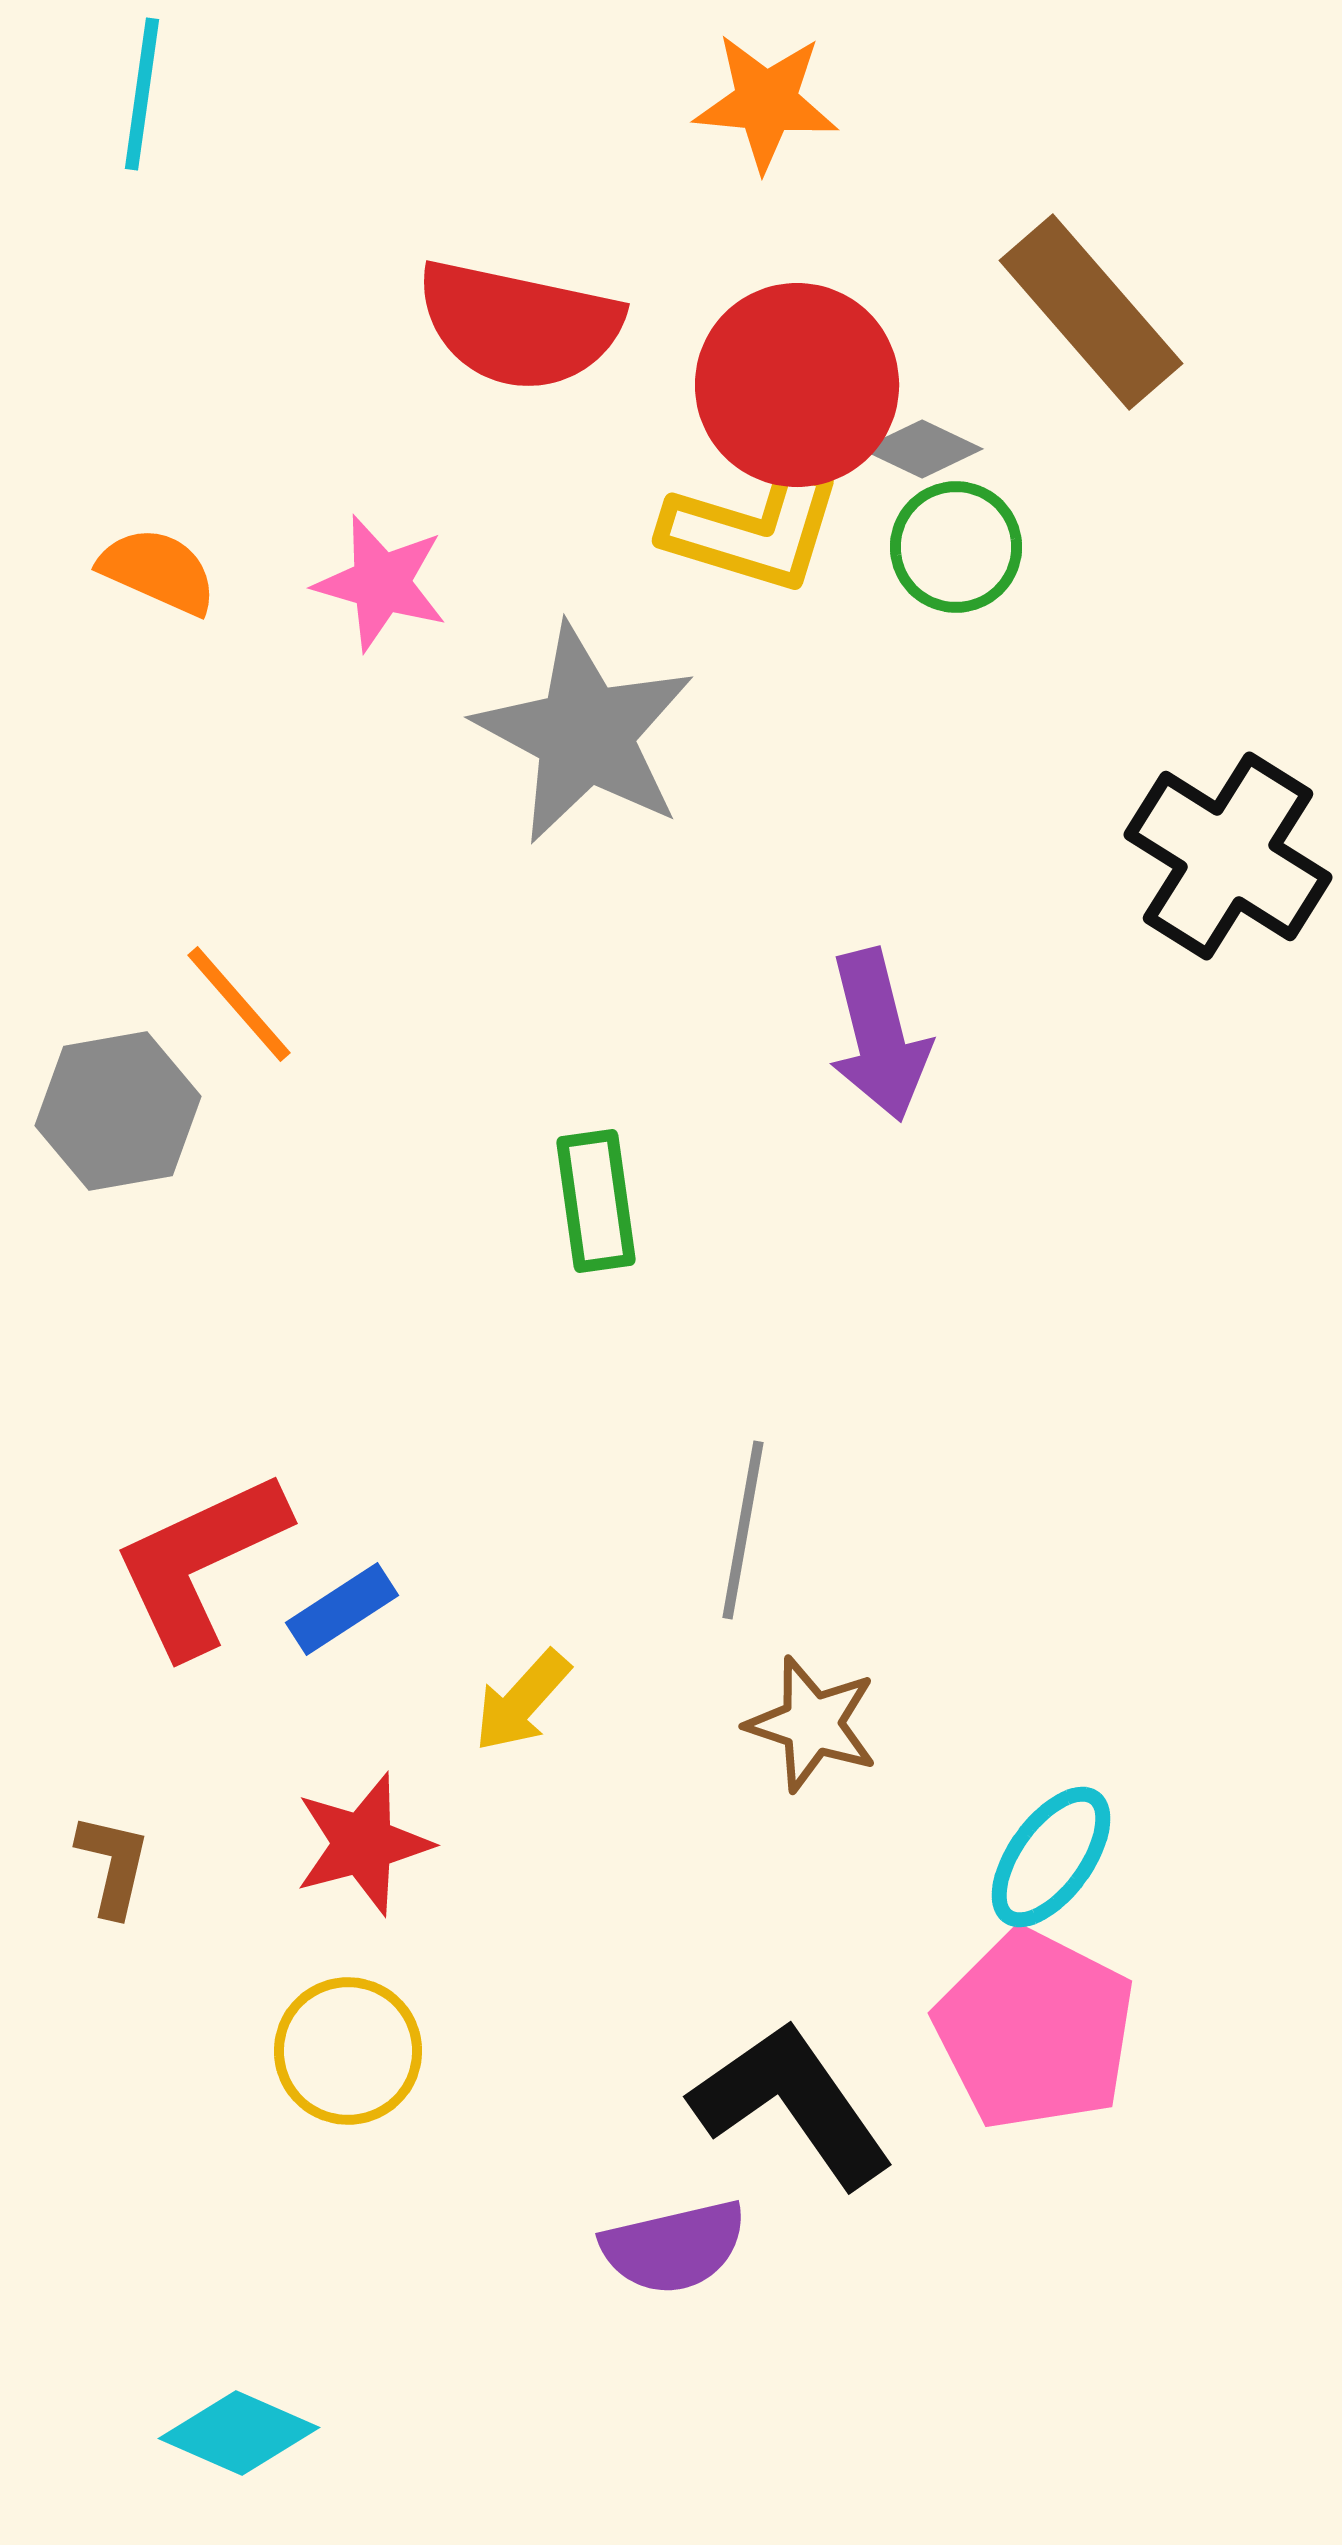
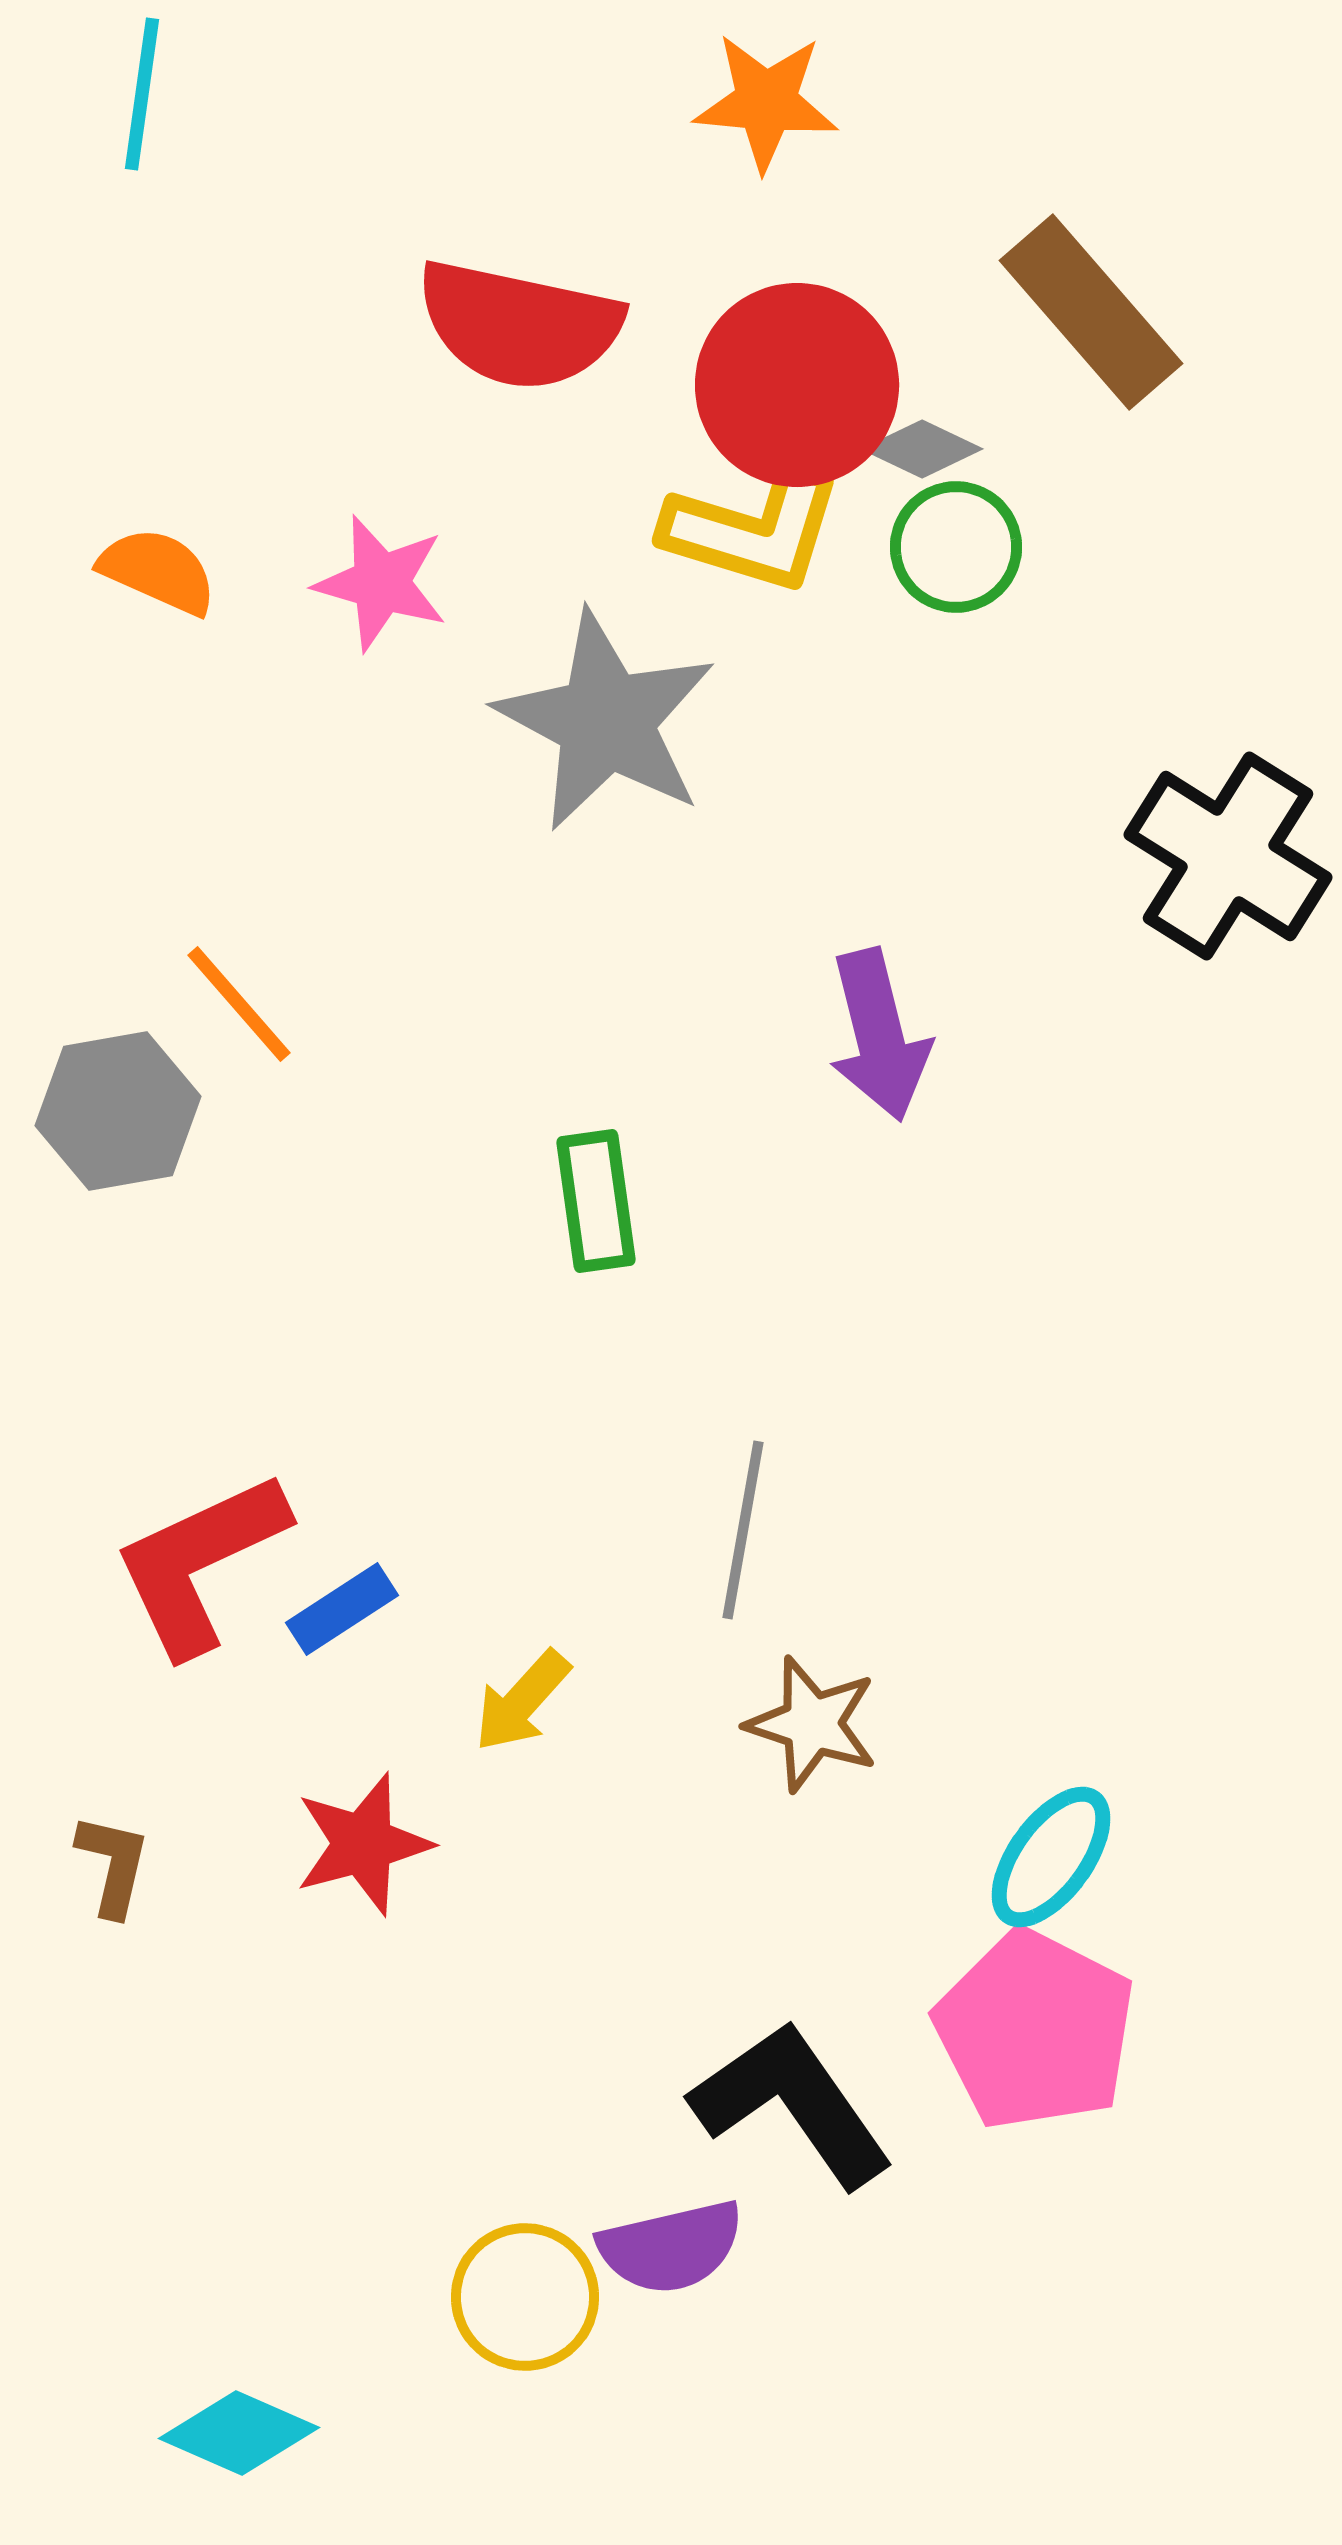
gray star: moved 21 px right, 13 px up
yellow circle: moved 177 px right, 246 px down
purple semicircle: moved 3 px left
